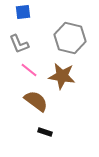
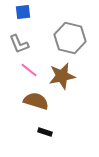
brown star: rotated 20 degrees counterclockwise
brown semicircle: rotated 20 degrees counterclockwise
